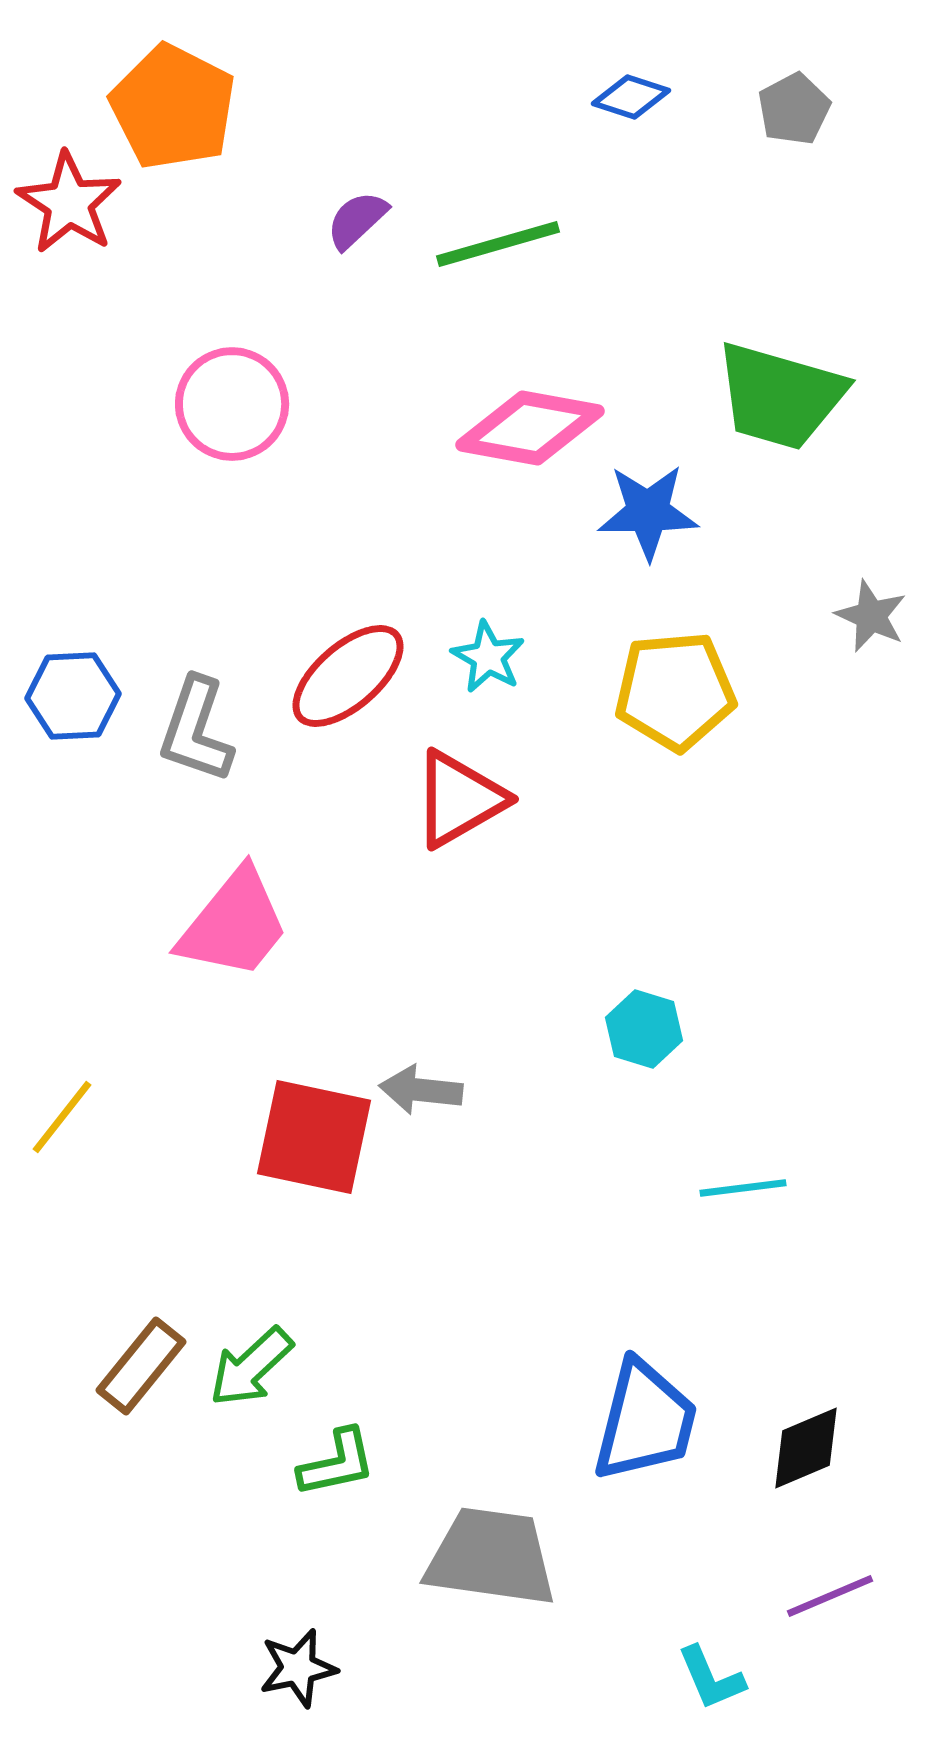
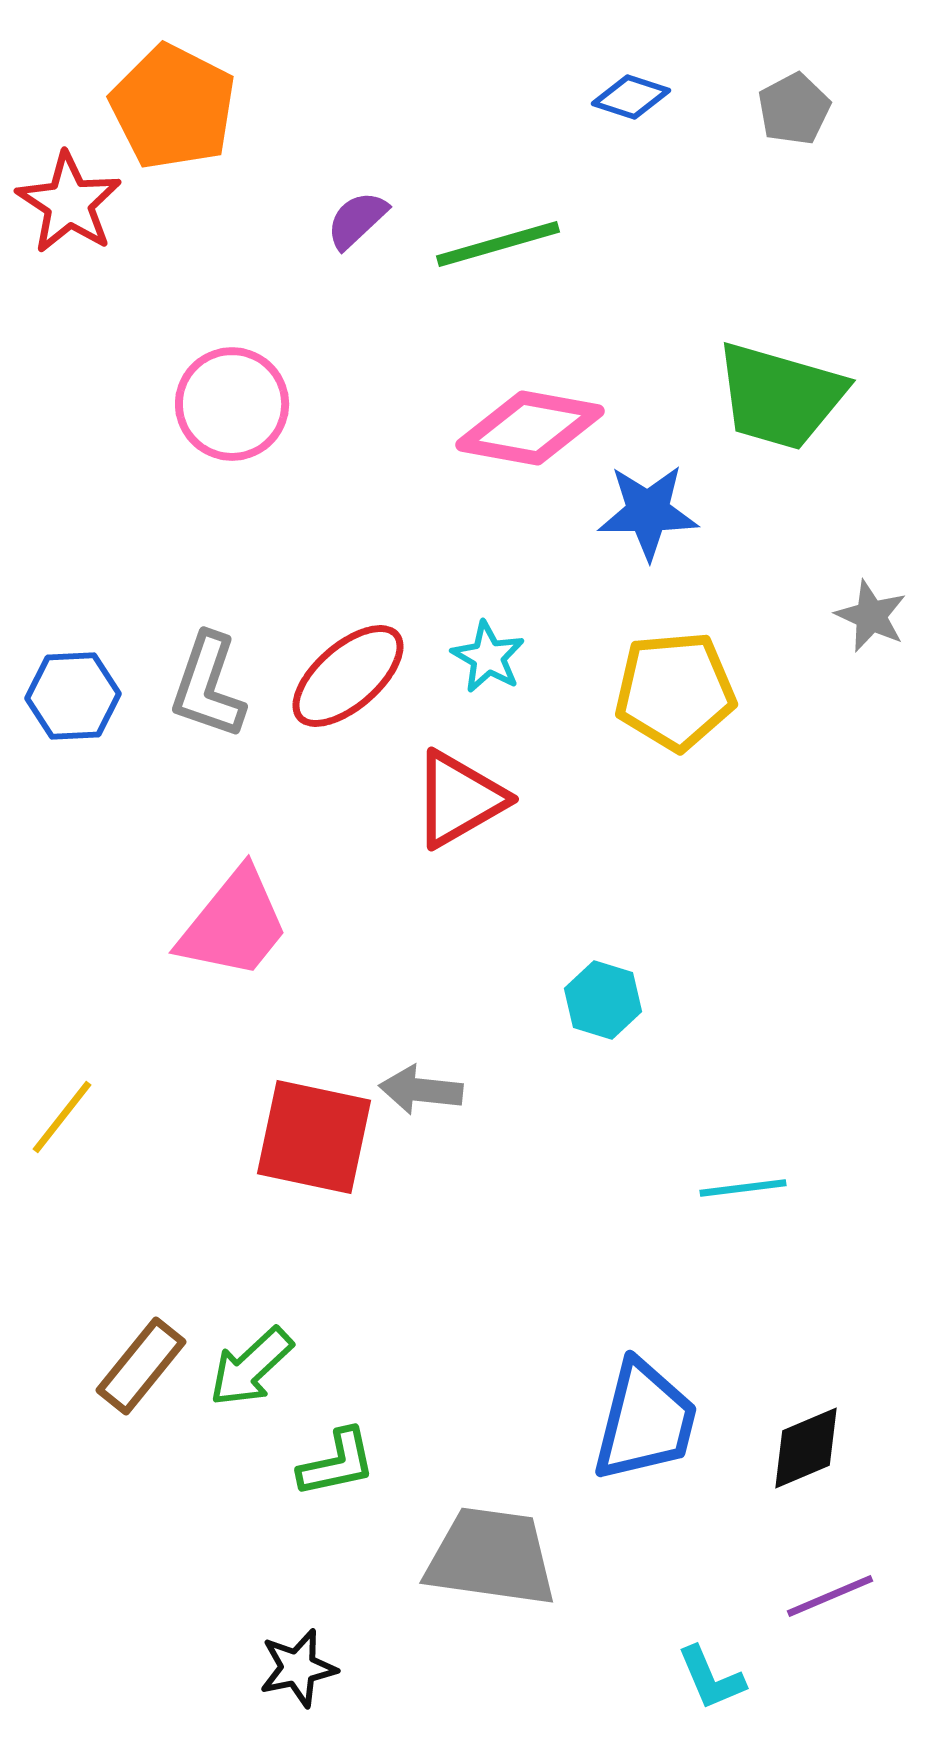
gray L-shape: moved 12 px right, 44 px up
cyan hexagon: moved 41 px left, 29 px up
